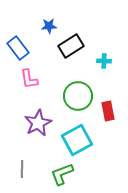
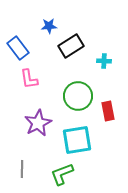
cyan square: rotated 20 degrees clockwise
